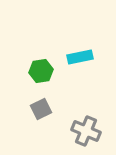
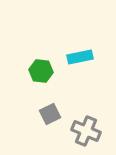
green hexagon: rotated 15 degrees clockwise
gray square: moved 9 px right, 5 px down
